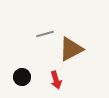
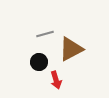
black circle: moved 17 px right, 15 px up
